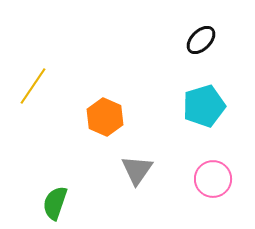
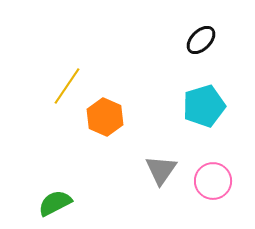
yellow line: moved 34 px right
gray triangle: moved 24 px right
pink circle: moved 2 px down
green semicircle: rotated 44 degrees clockwise
